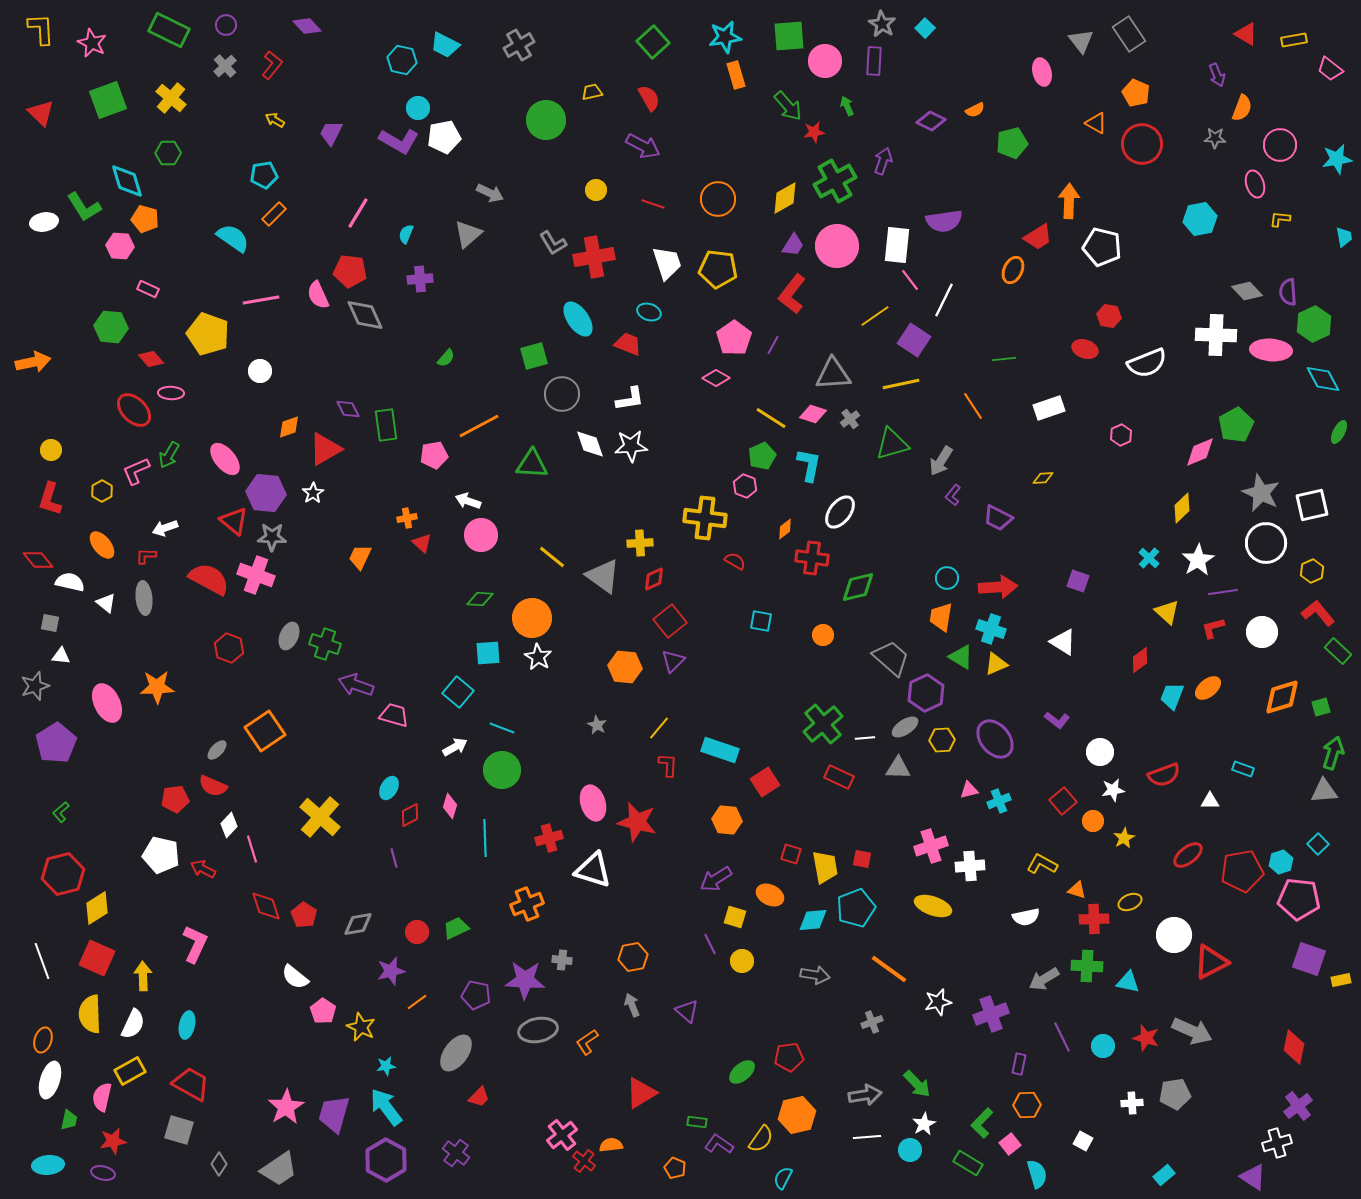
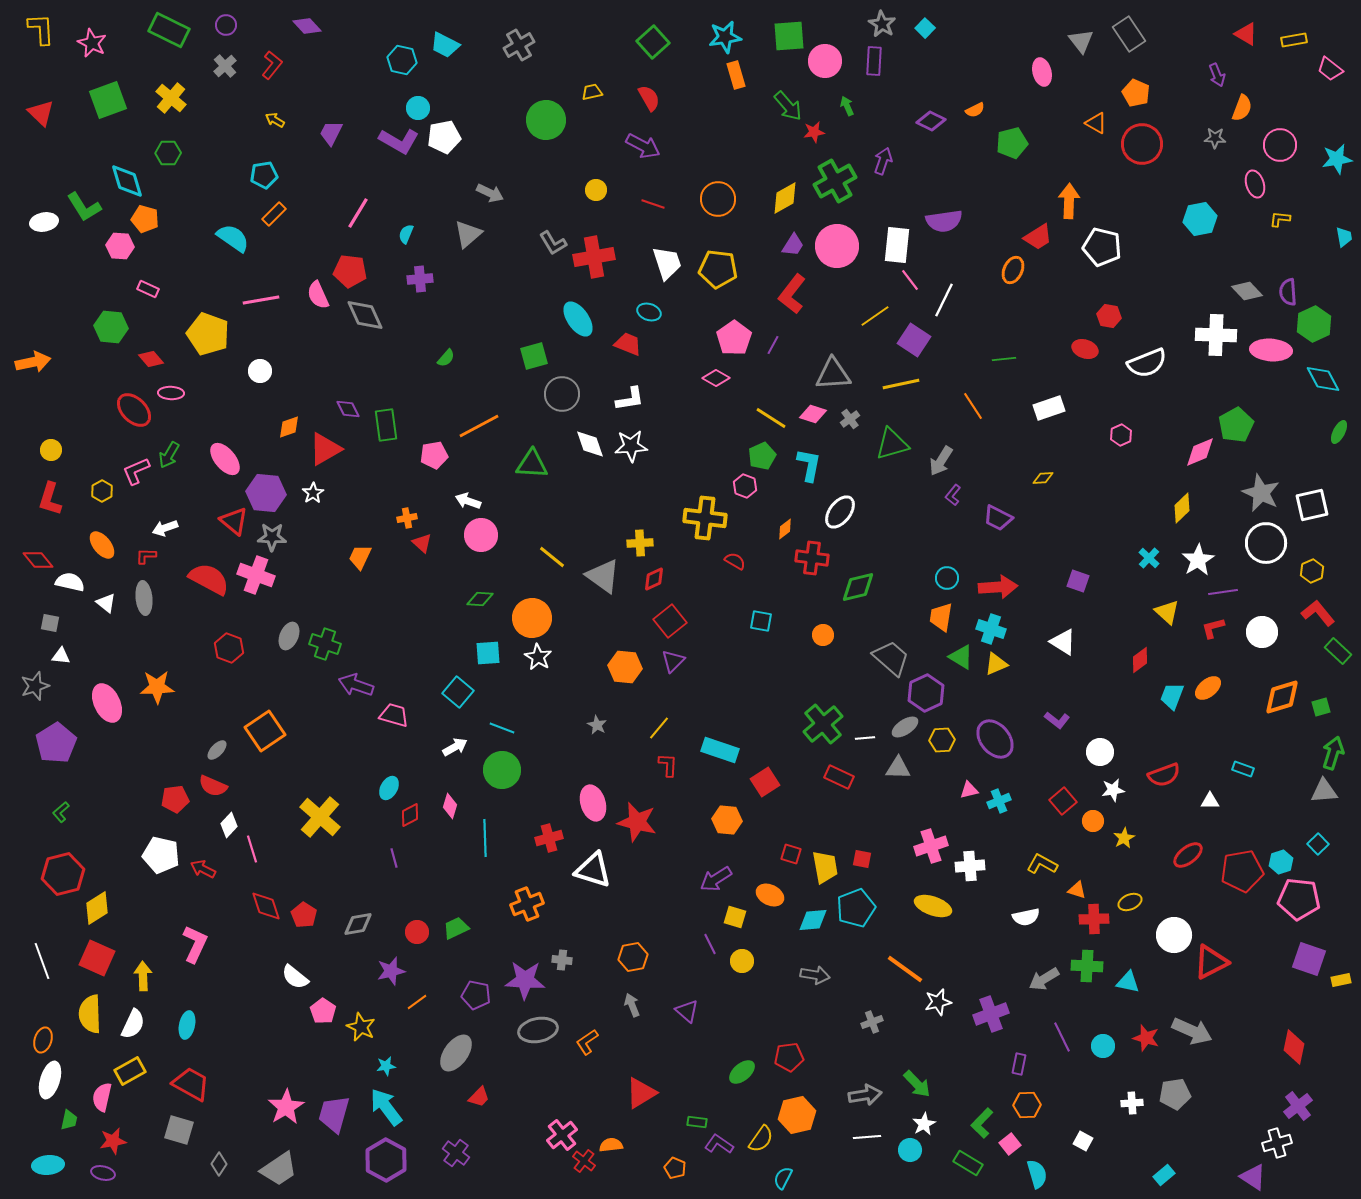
orange line at (889, 969): moved 16 px right
